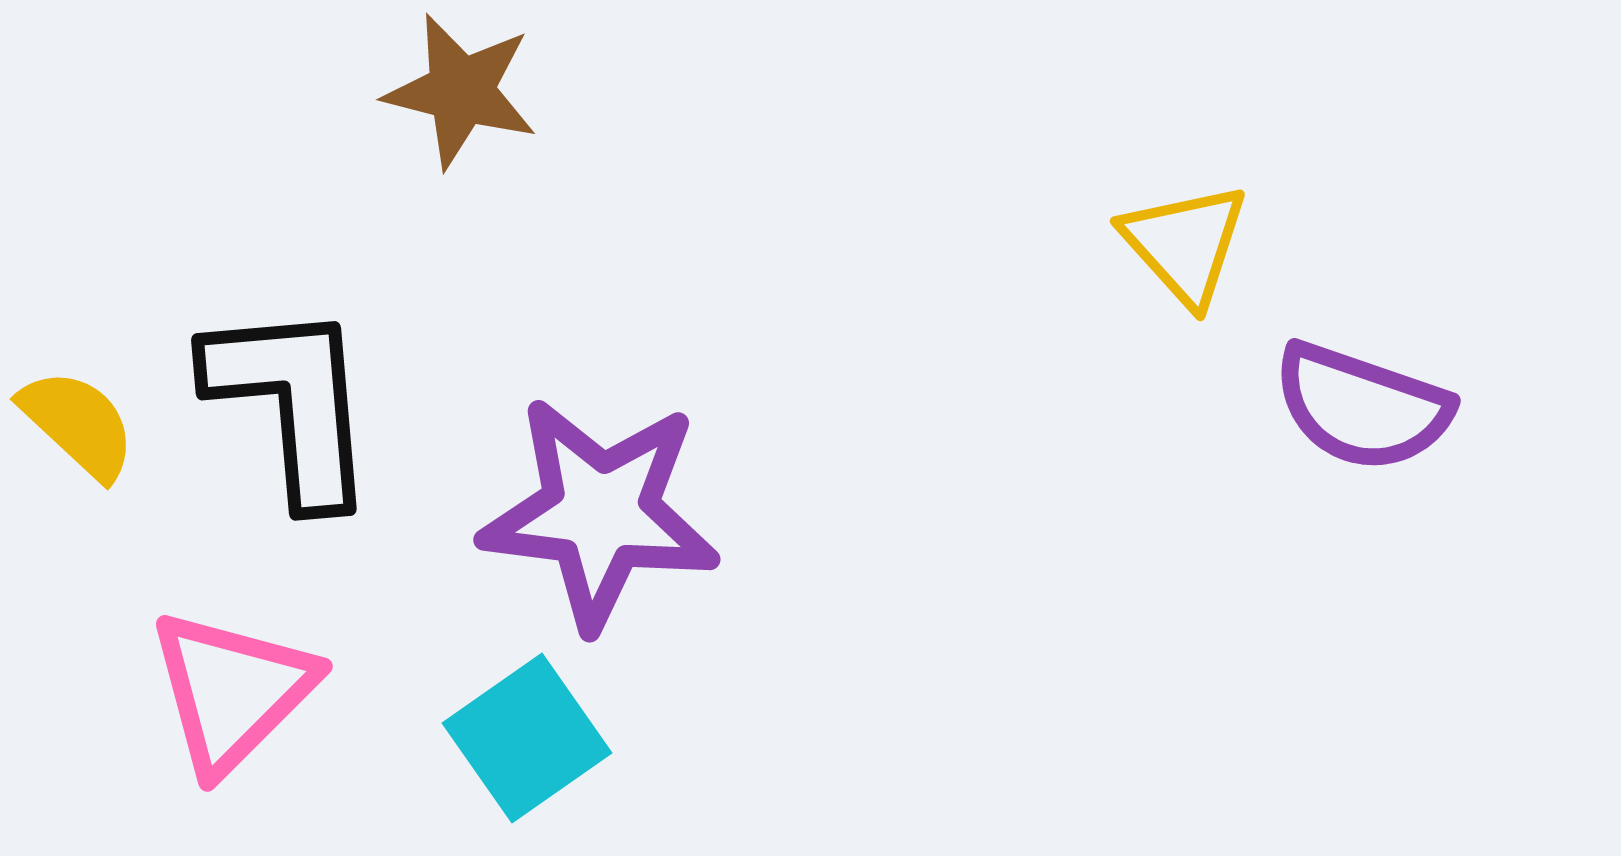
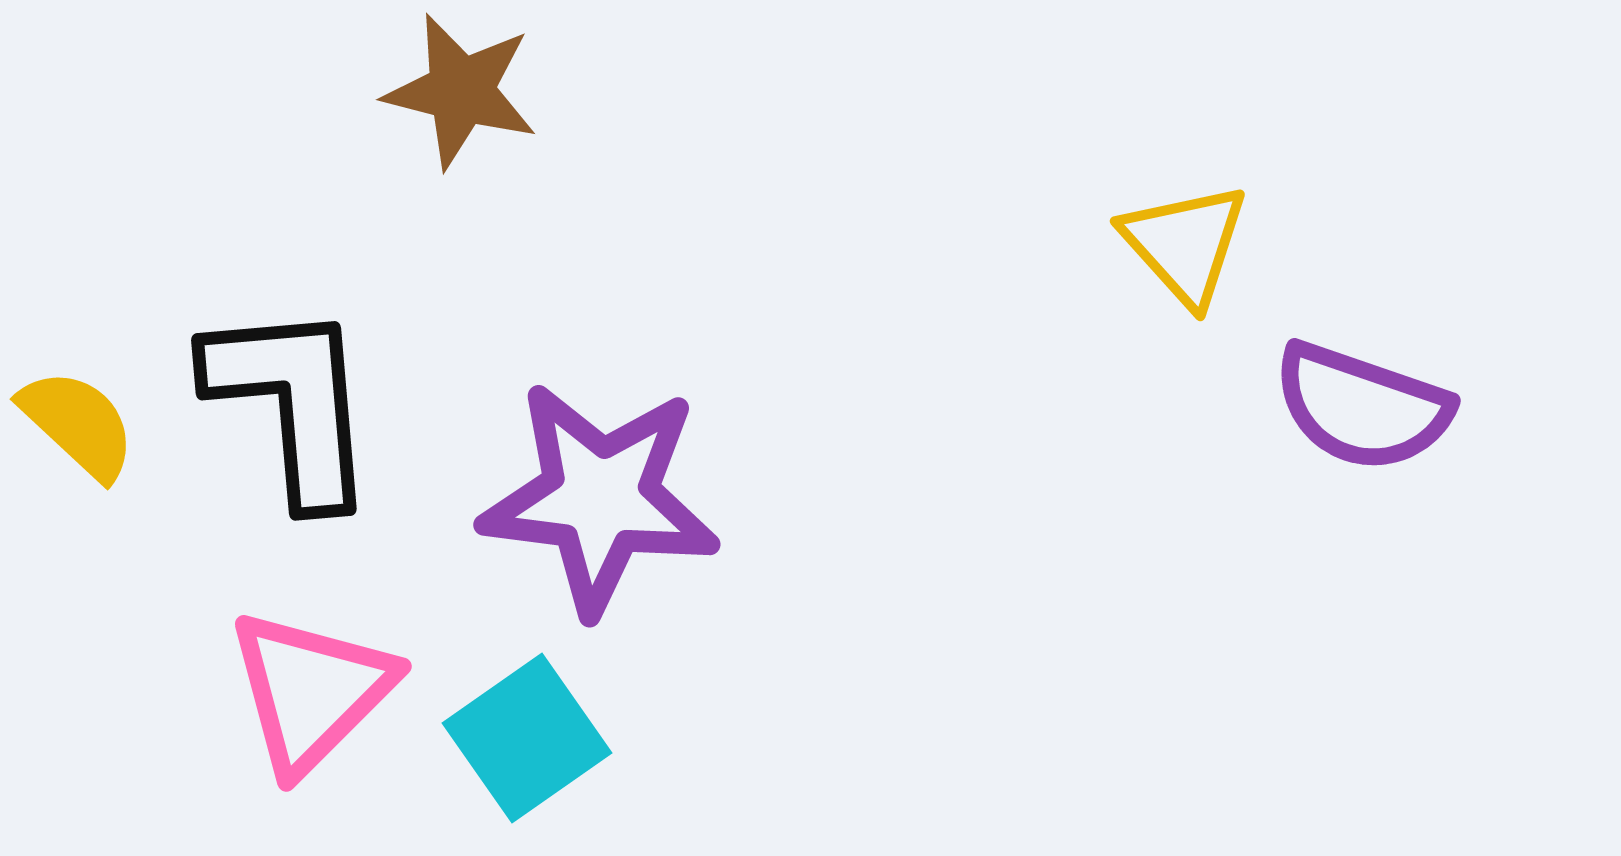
purple star: moved 15 px up
pink triangle: moved 79 px right
